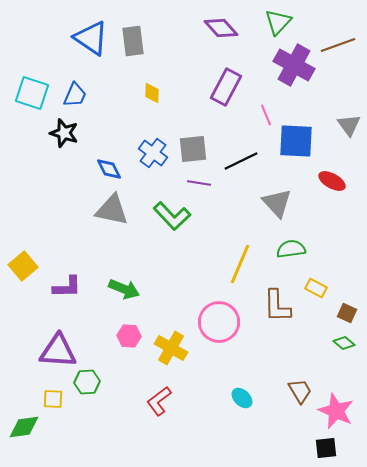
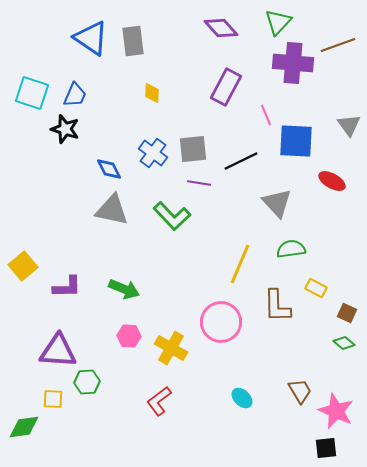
purple cross at (294, 65): moved 1 px left, 2 px up; rotated 24 degrees counterclockwise
black star at (64, 133): moved 1 px right, 4 px up
pink circle at (219, 322): moved 2 px right
